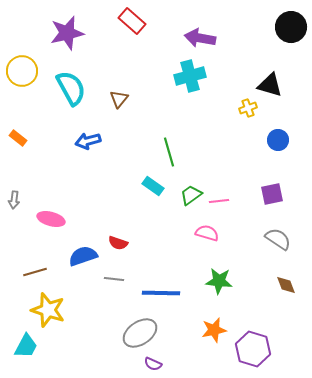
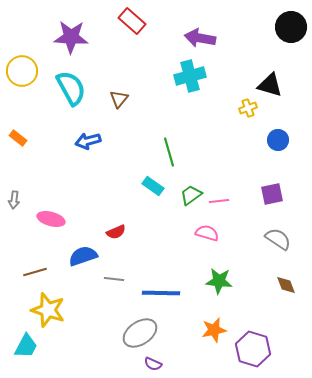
purple star: moved 4 px right, 4 px down; rotated 16 degrees clockwise
red semicircle: moved 2 px left, 11 px up; rotated 42 degrees counterclockwise
